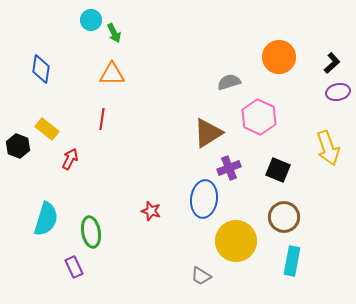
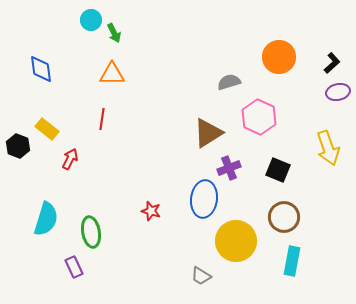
blue diamond: rotated 16 degrees counterclockwise
